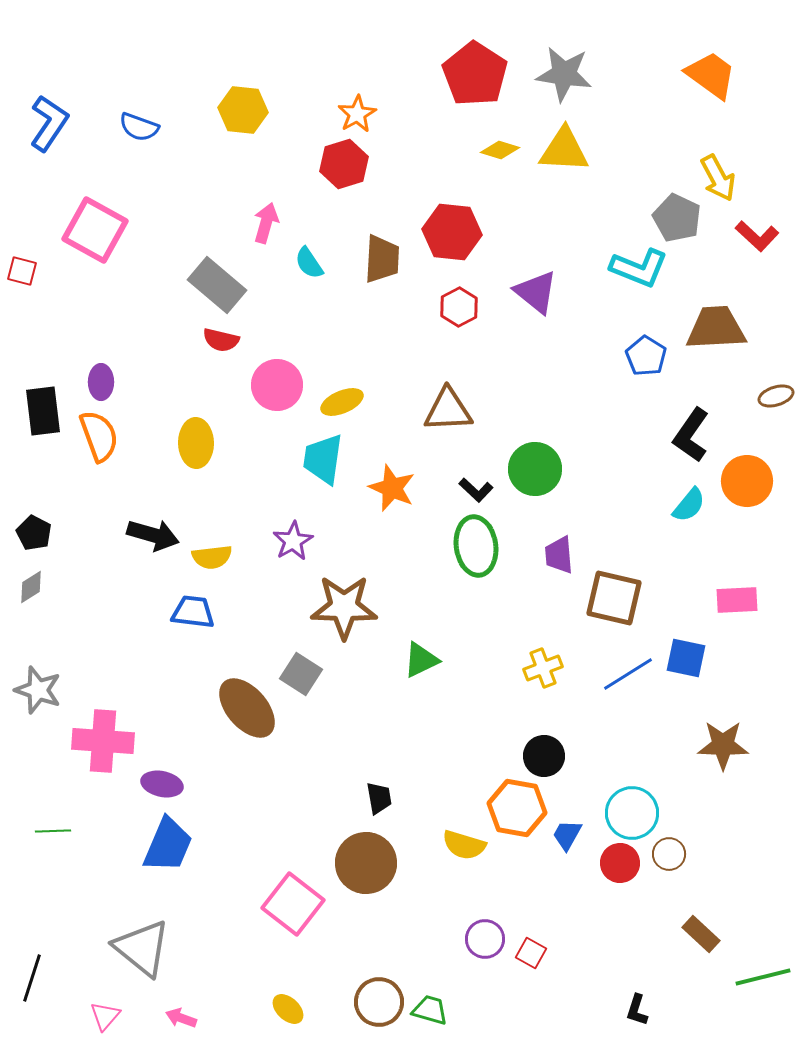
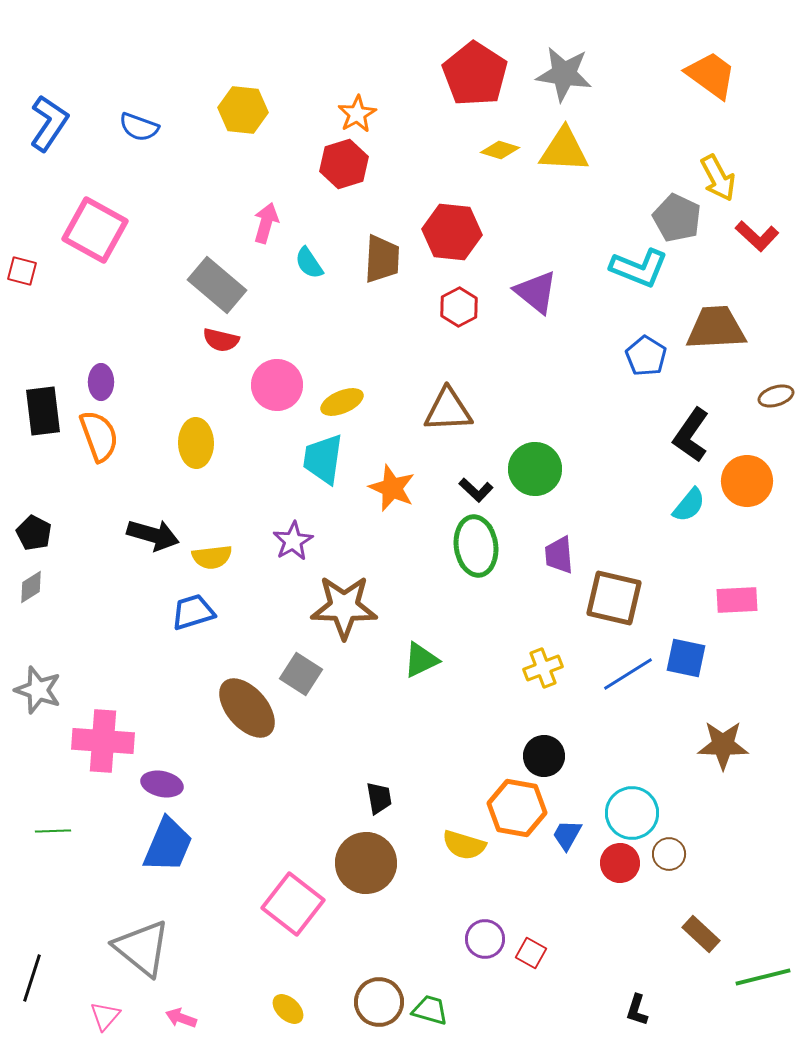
blue trapezoid at (193, 612): rotated 24 degrees counterclockwise
